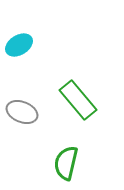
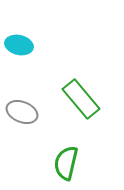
cyan ellipse: rotated 44 degrees clockwise
green rectangle: moved 3 px right, 1 px up
